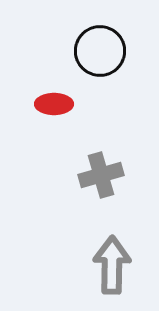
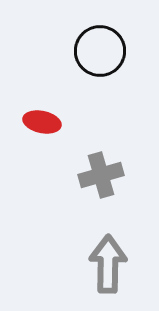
red ellipse: moved 12 px left, 18 px down; rotated 12 degrees clockwise
gray arrow: moved 4 px left, 1 px up
